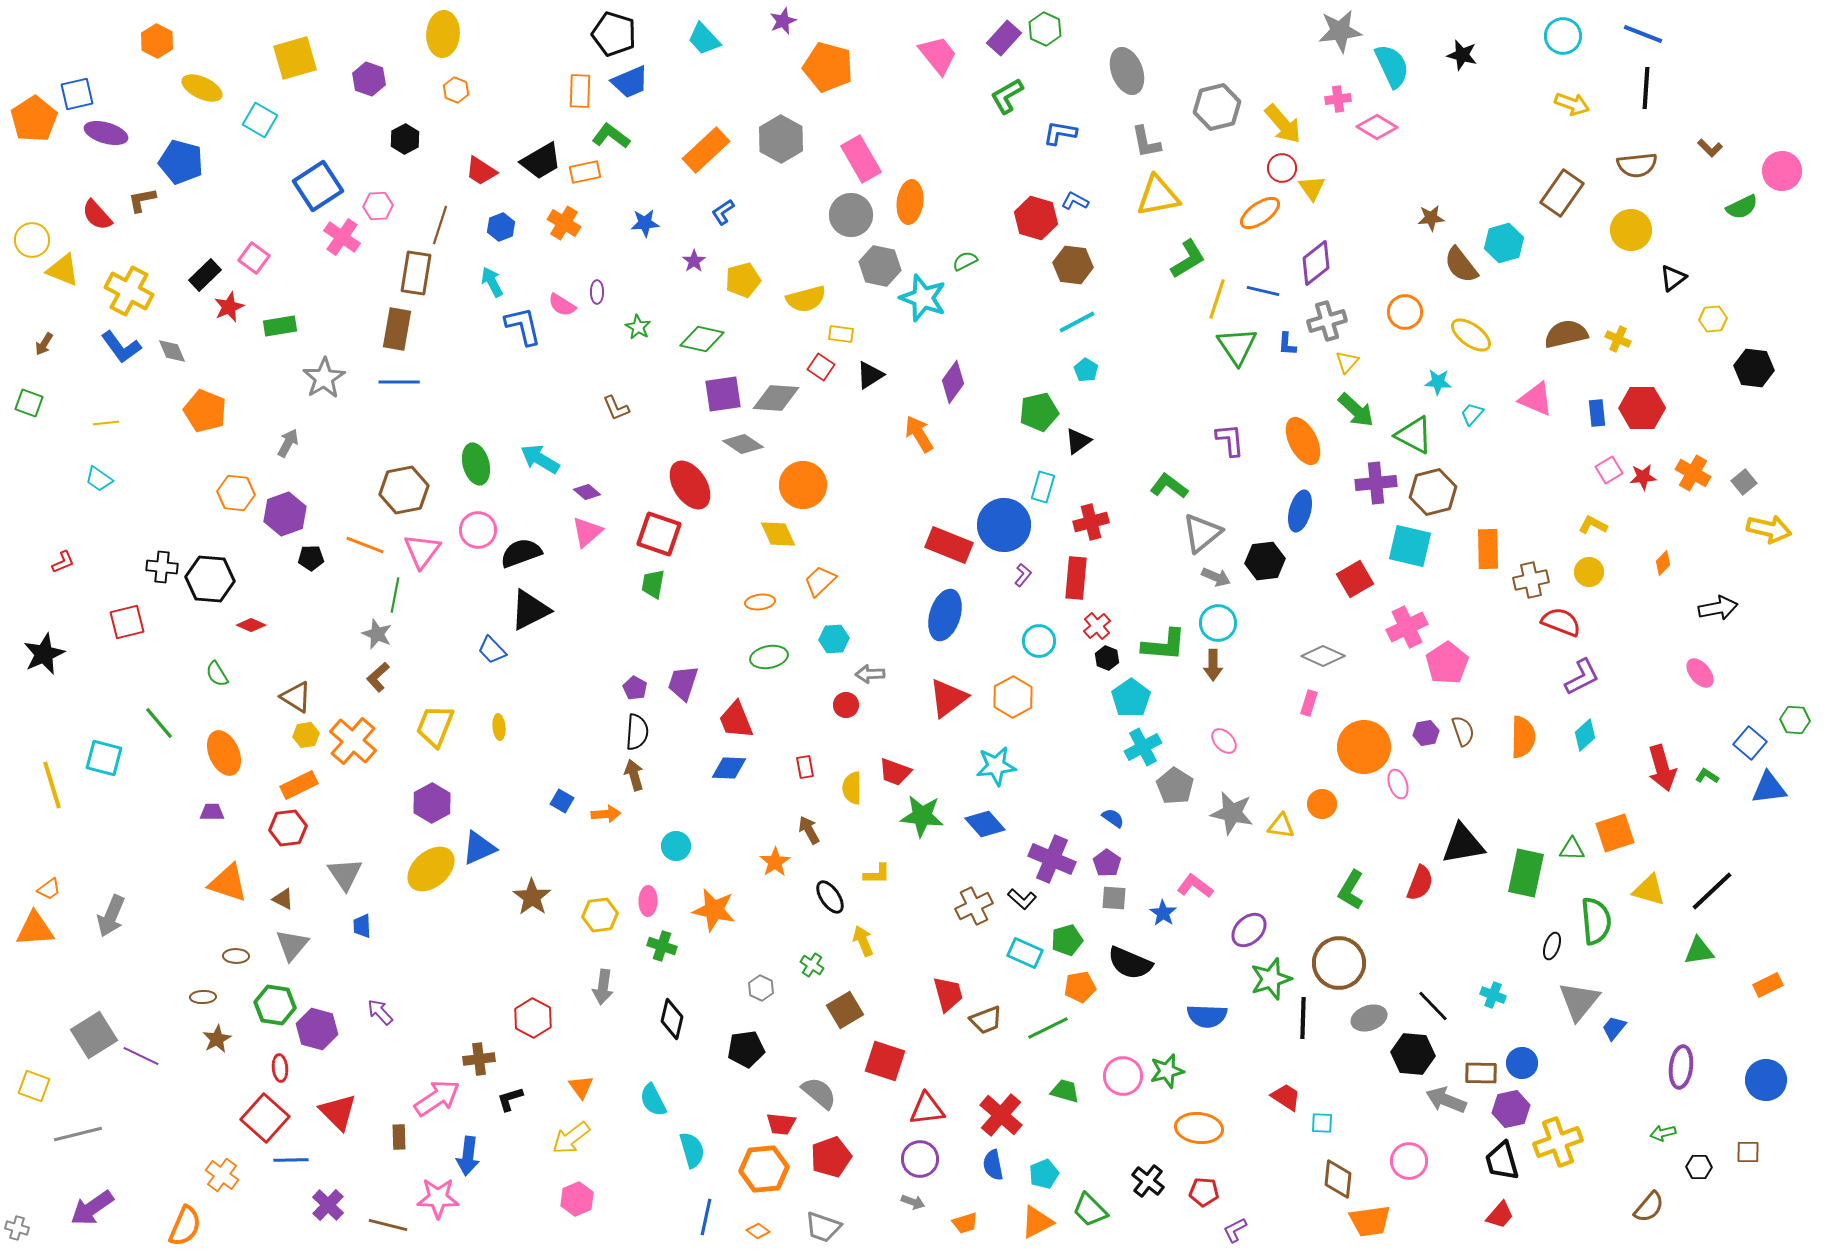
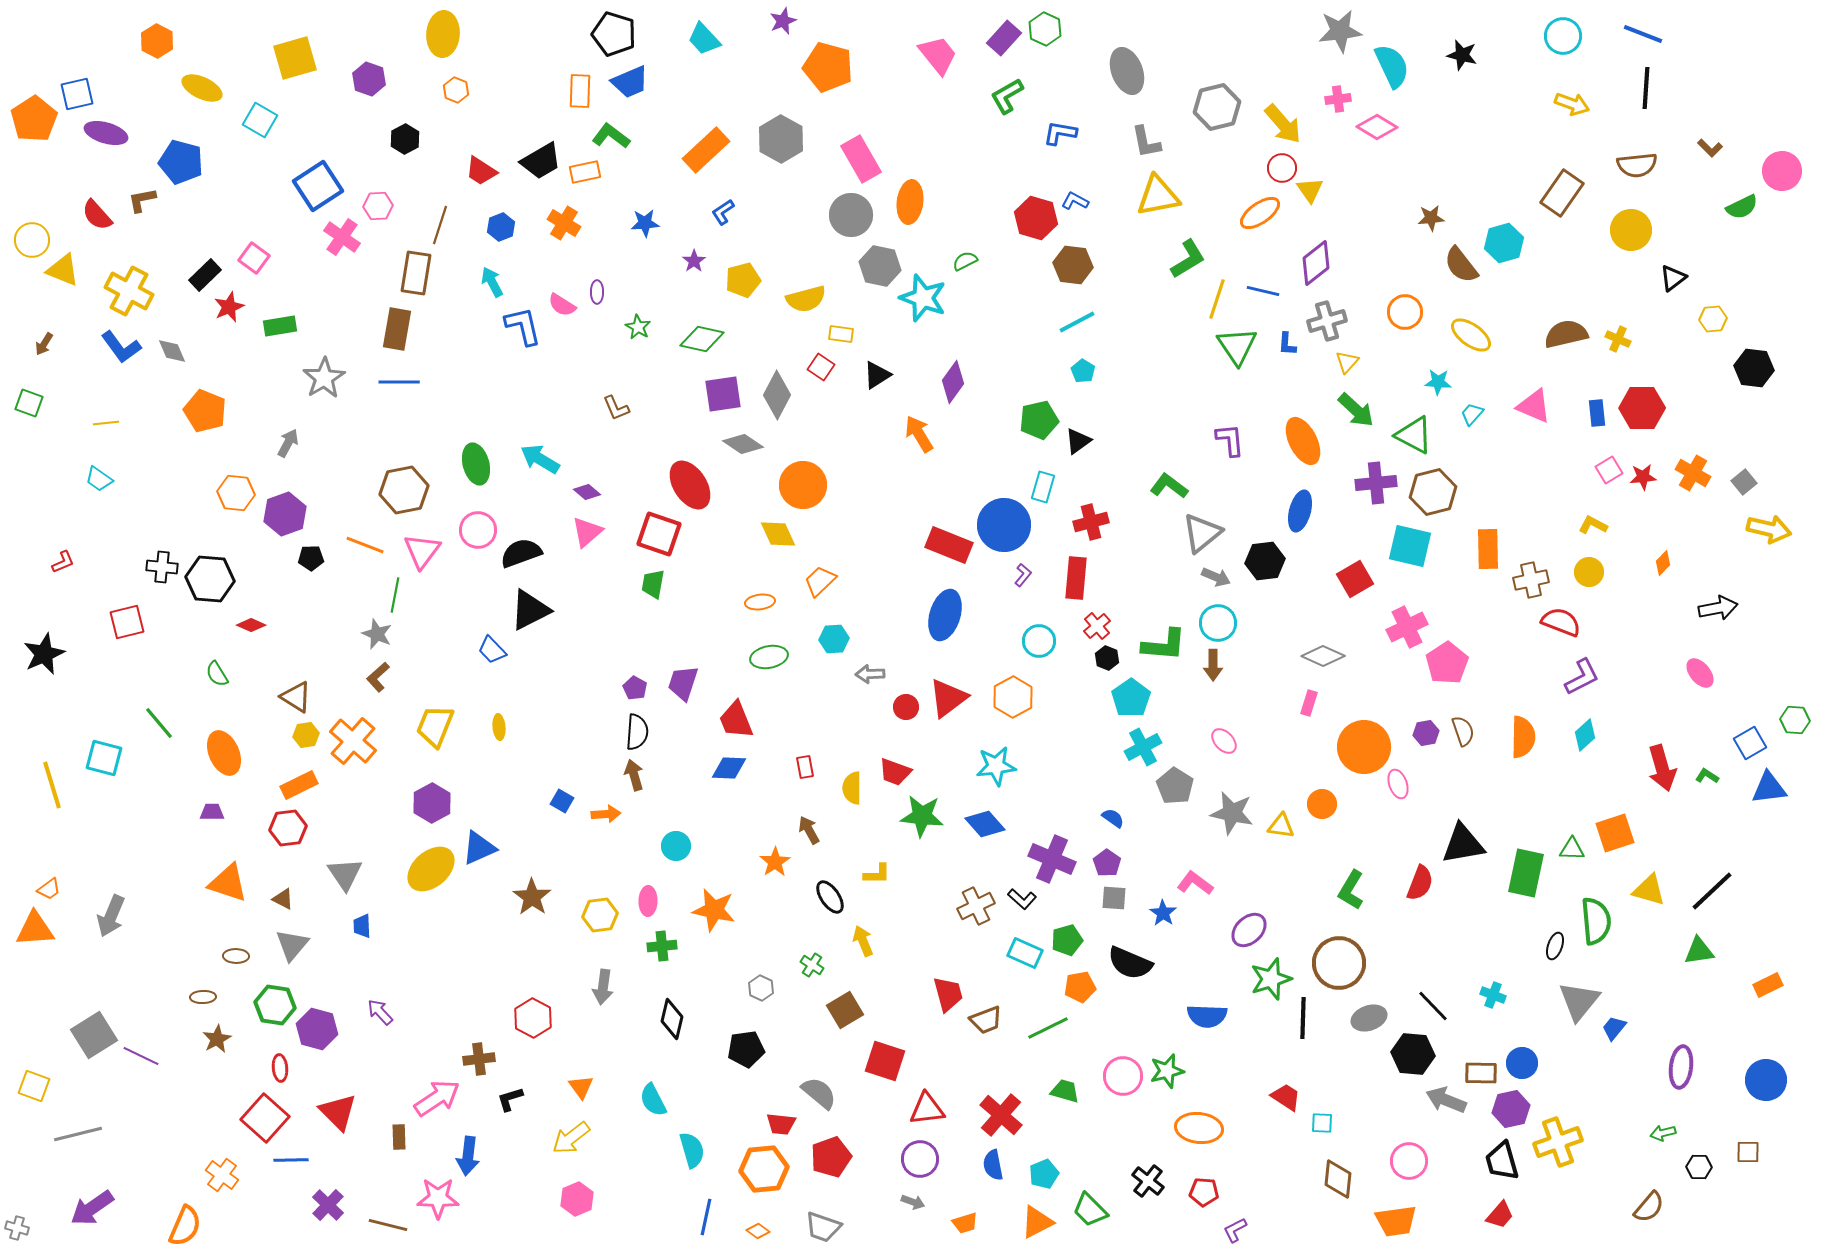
yellow triangle at (1312, 188): moved 2 px left, 2 px down
cyan pentagon at (1086, 370): moved 3 px left, 1 px down
black triangle at (870, 375): moved 7 px right
gray diamond at (776, 398): moved 1 px right, 3 px up; rotated 66 degrees counterclockwise
pink triangle at (1536, 399): moved 2 px left, 7 px down
green pentagon at (1039, 412): moved 8 px down
red circle at (846, 705): moved 60 px right, 2 px down
blue square at (1750, 743): rotated 20 degrees clockwise
pink L-shape at (1195, 886): moved 3 px up
brown cross at (974, 906): moved 2 px right
green cross at (662, 946): rotated 24 degrees counterclockwise
black ellipse at (1552, 946): moved 3 px right
orange trapezoid at (1370, 1221): moved 26 px right
